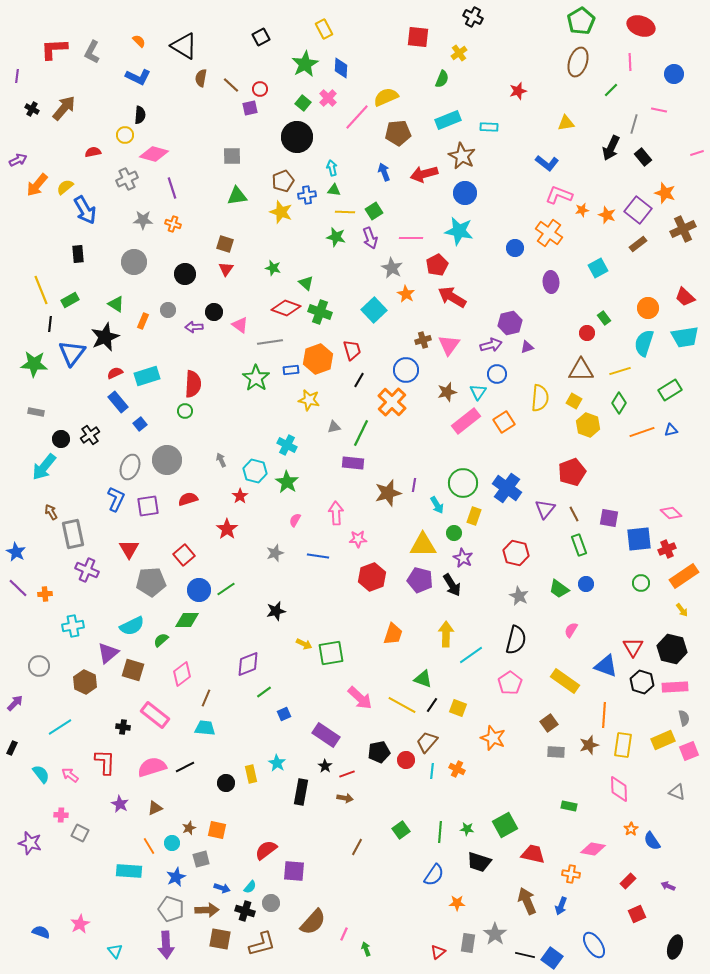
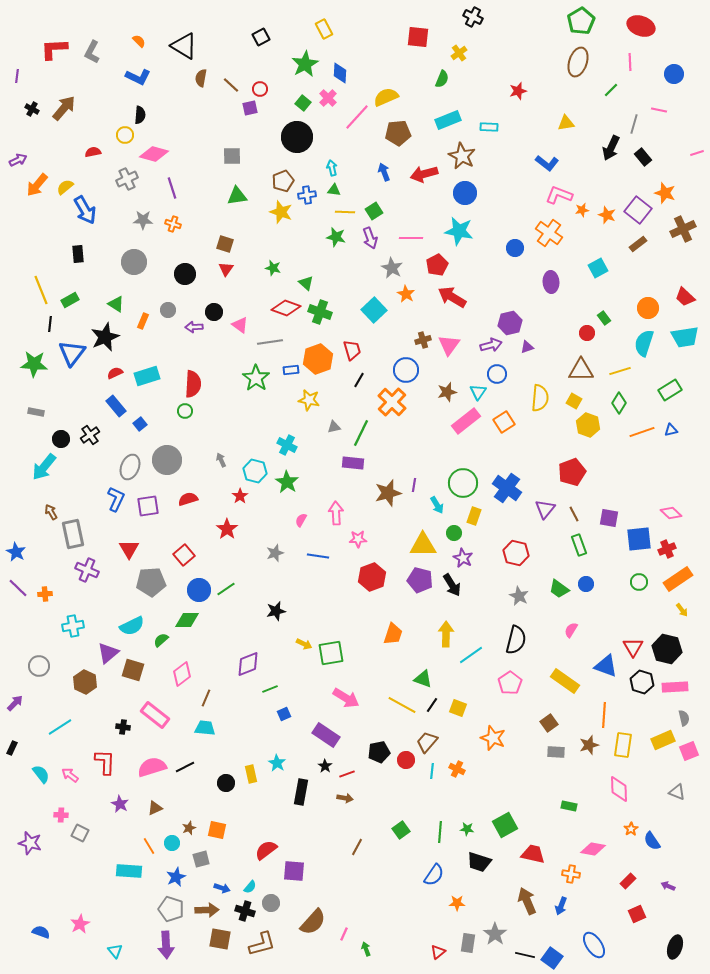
blue diamond at (341, 68): moved 1 px left, 5 px down
blue rectangle at (118, 402): moved 2 px left, 4 px down
pink semicircle at (295, 520): moved 6 px right
orange rectangle at (684, 576): moved 6 px left, 3 px down
green circle at (641, 583): moved 2 px left, 1 px up
black hexagon at (672, 649): moved 5 px left
green line at (264, 692): moved 6 px right, 3 px up; rotated 14 degrees clockwise
pink arrow at (360, 698): moved 14 px left; rotated 12 degrees counterclockwise
